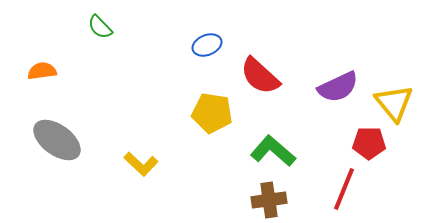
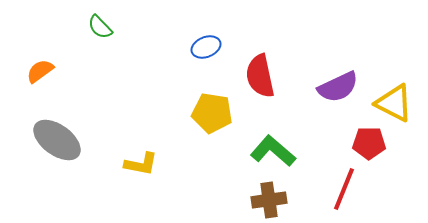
blue ellipse: moved 1 px left, 2 px down
orange semicircle: moved 2 px left; rotated 28 degrees counterclockwise
red semicircle: rotated 36 degrees clockwise
yellow triangle: rotated 24 degrees counterclockwise
yellow L-shape: rotated 32 degrees counterclockwise
